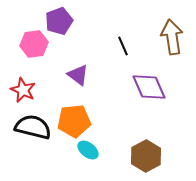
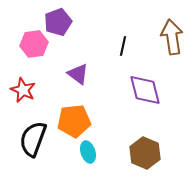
purple pentagon: moved 1 px left, 1 px down
black line: rotated 36 degrees clockwise
purple triangle: moved 1 px up
purple diamond: moved 4 px left, 3 px down; rotated 9 degrees clockwise
black semicircle: moved 12 px down; rotated 84 degrees counterclockwise
cyan ellipse: moved 2 px down; rotated 35 degrees clockwise
brown hexagon: moved 1 px left, 3 px up; rotated 8 degrees counterclockwise
